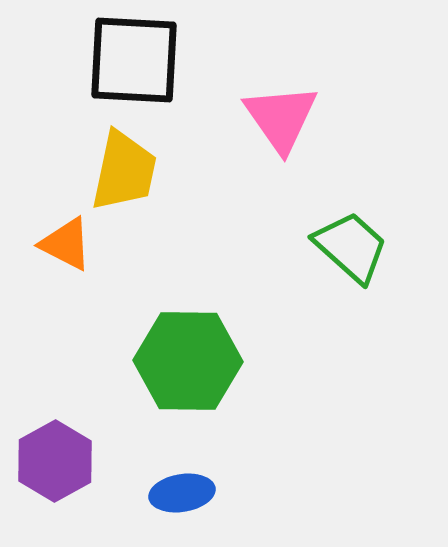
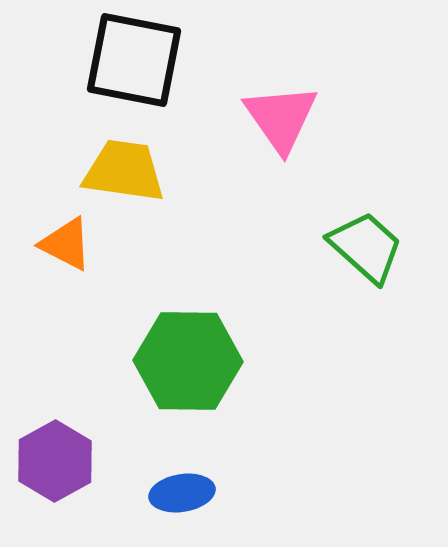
black square: rotated 8 degrees clockwise
yellow trapezoid: rotated 94 degrees counterclockwise
green trapezoid: moved 15 px right
